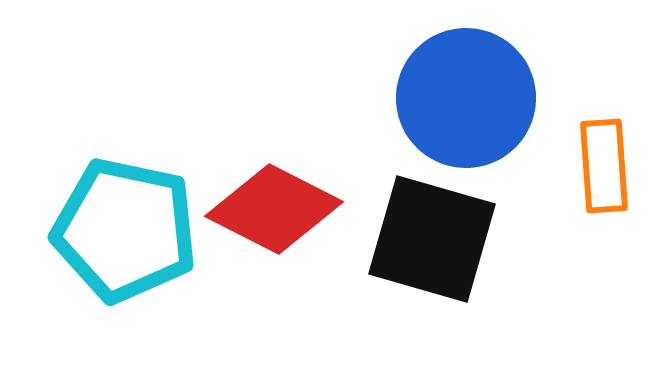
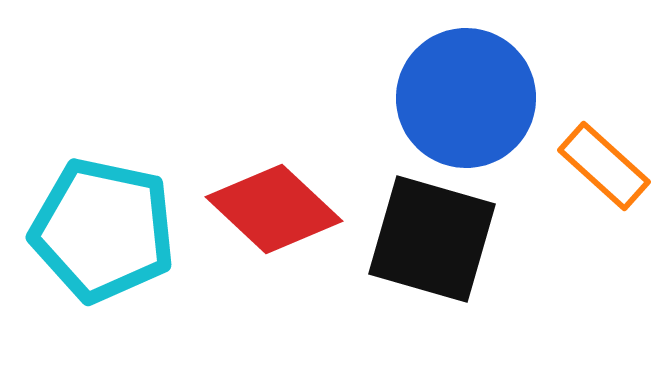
orange rectangle: rotated 44 degrees counterclockwise
red diamond: rotated 16 degrees clockwise
cyan pentagon: moved 22 px left
